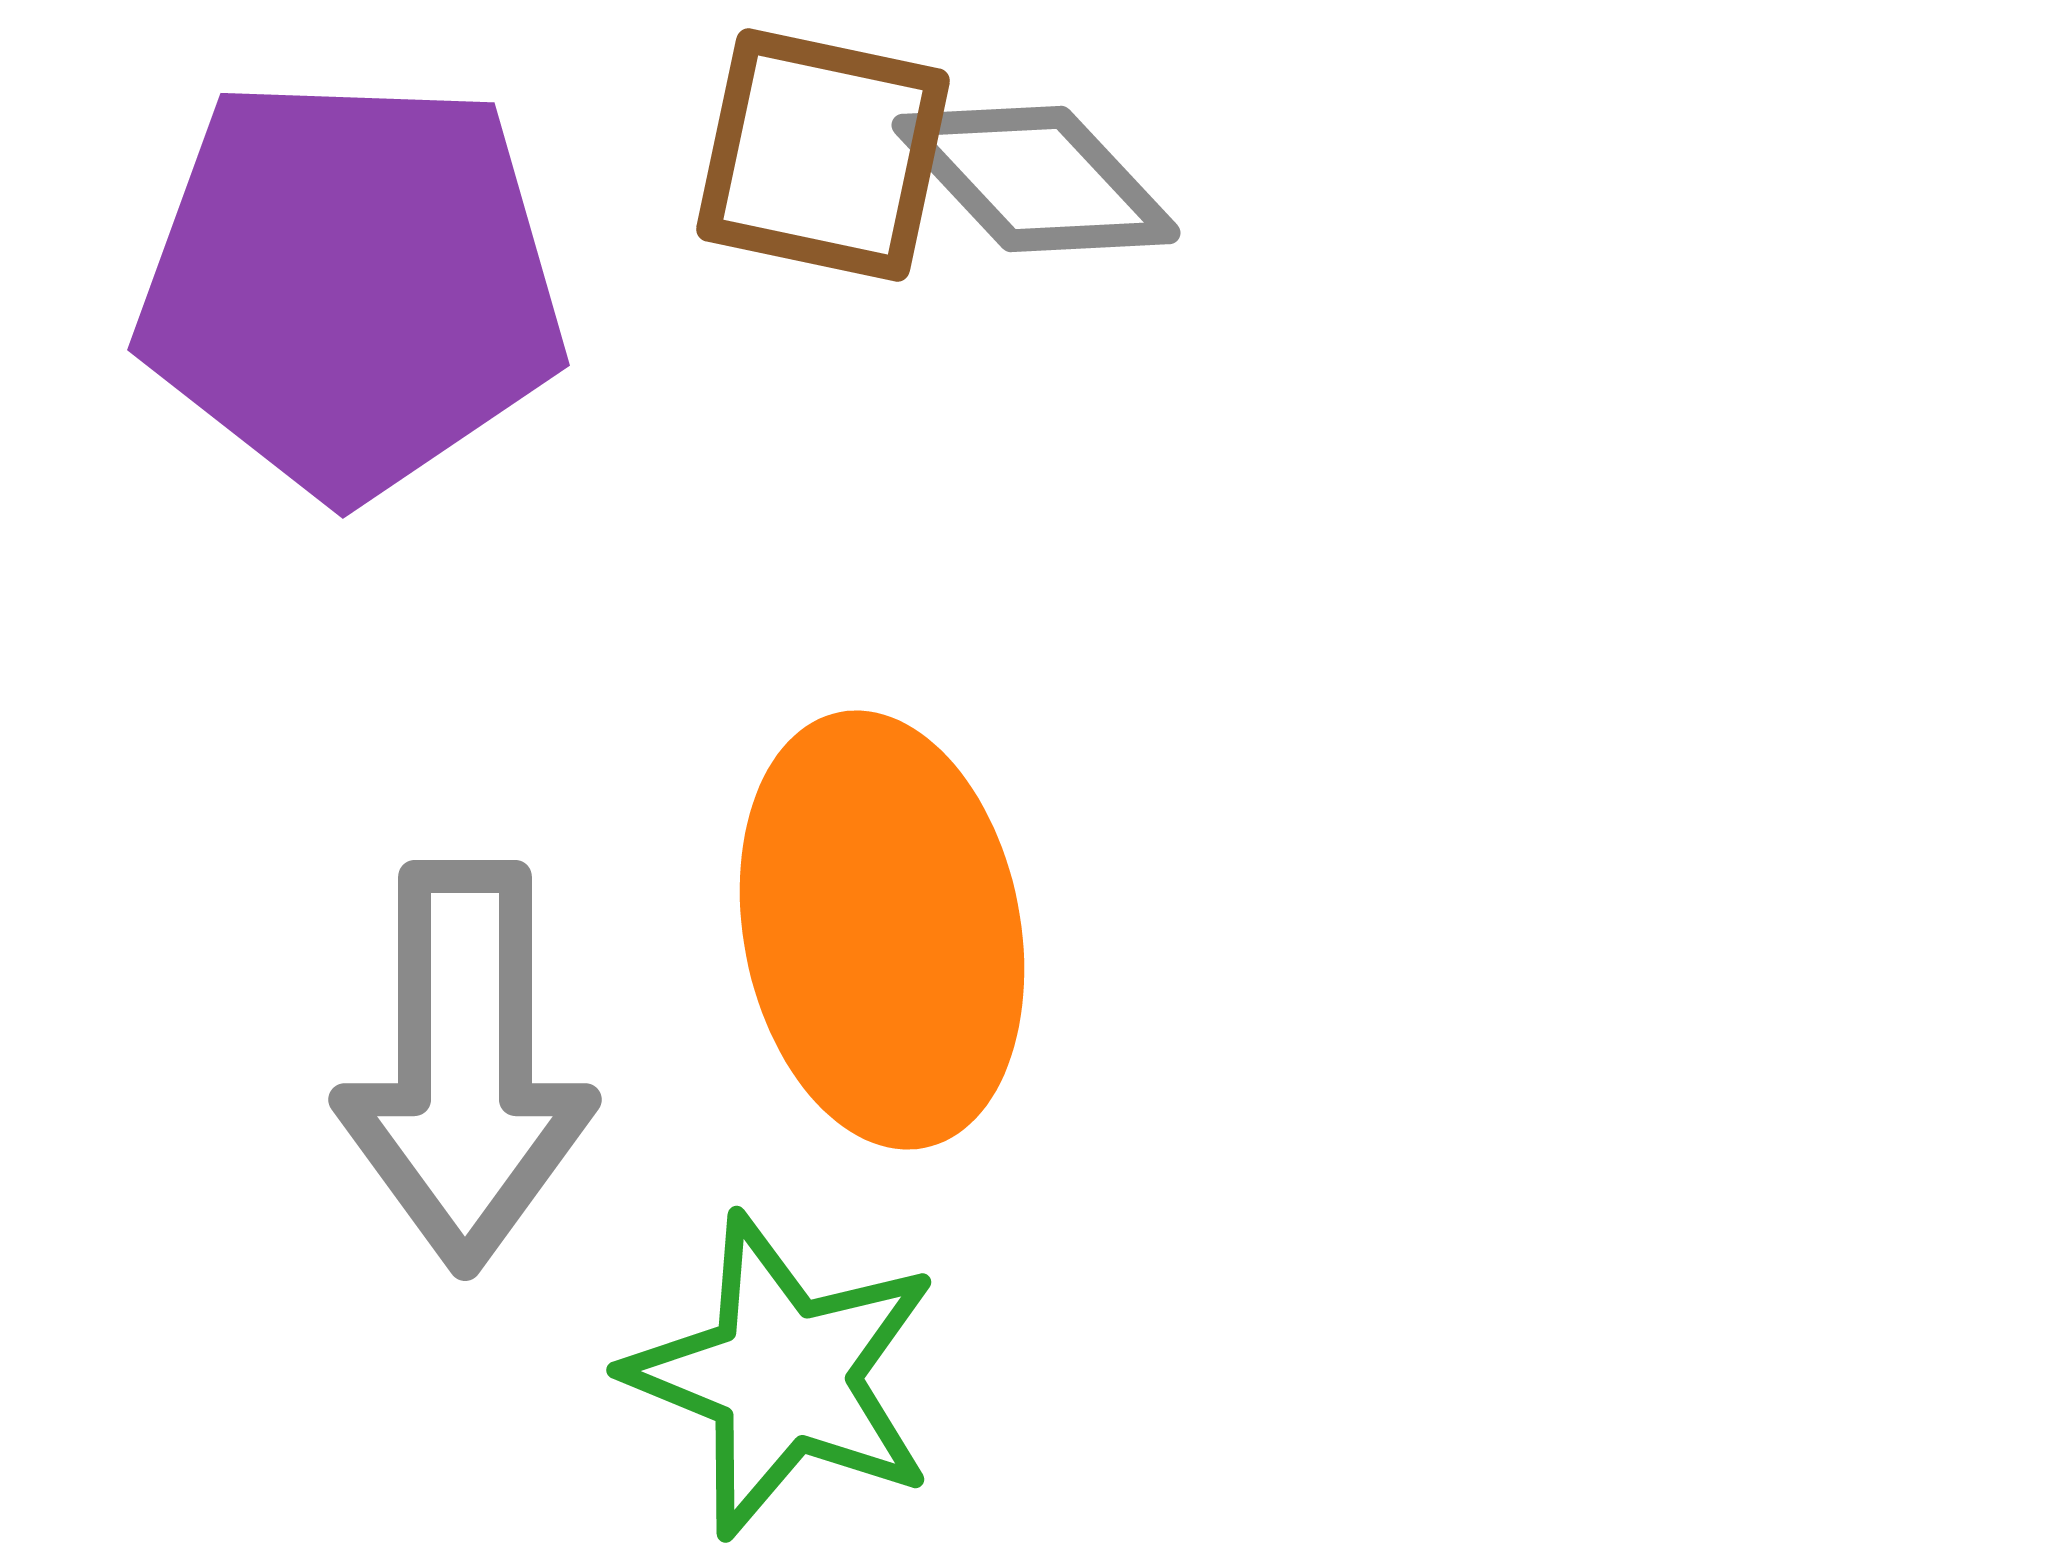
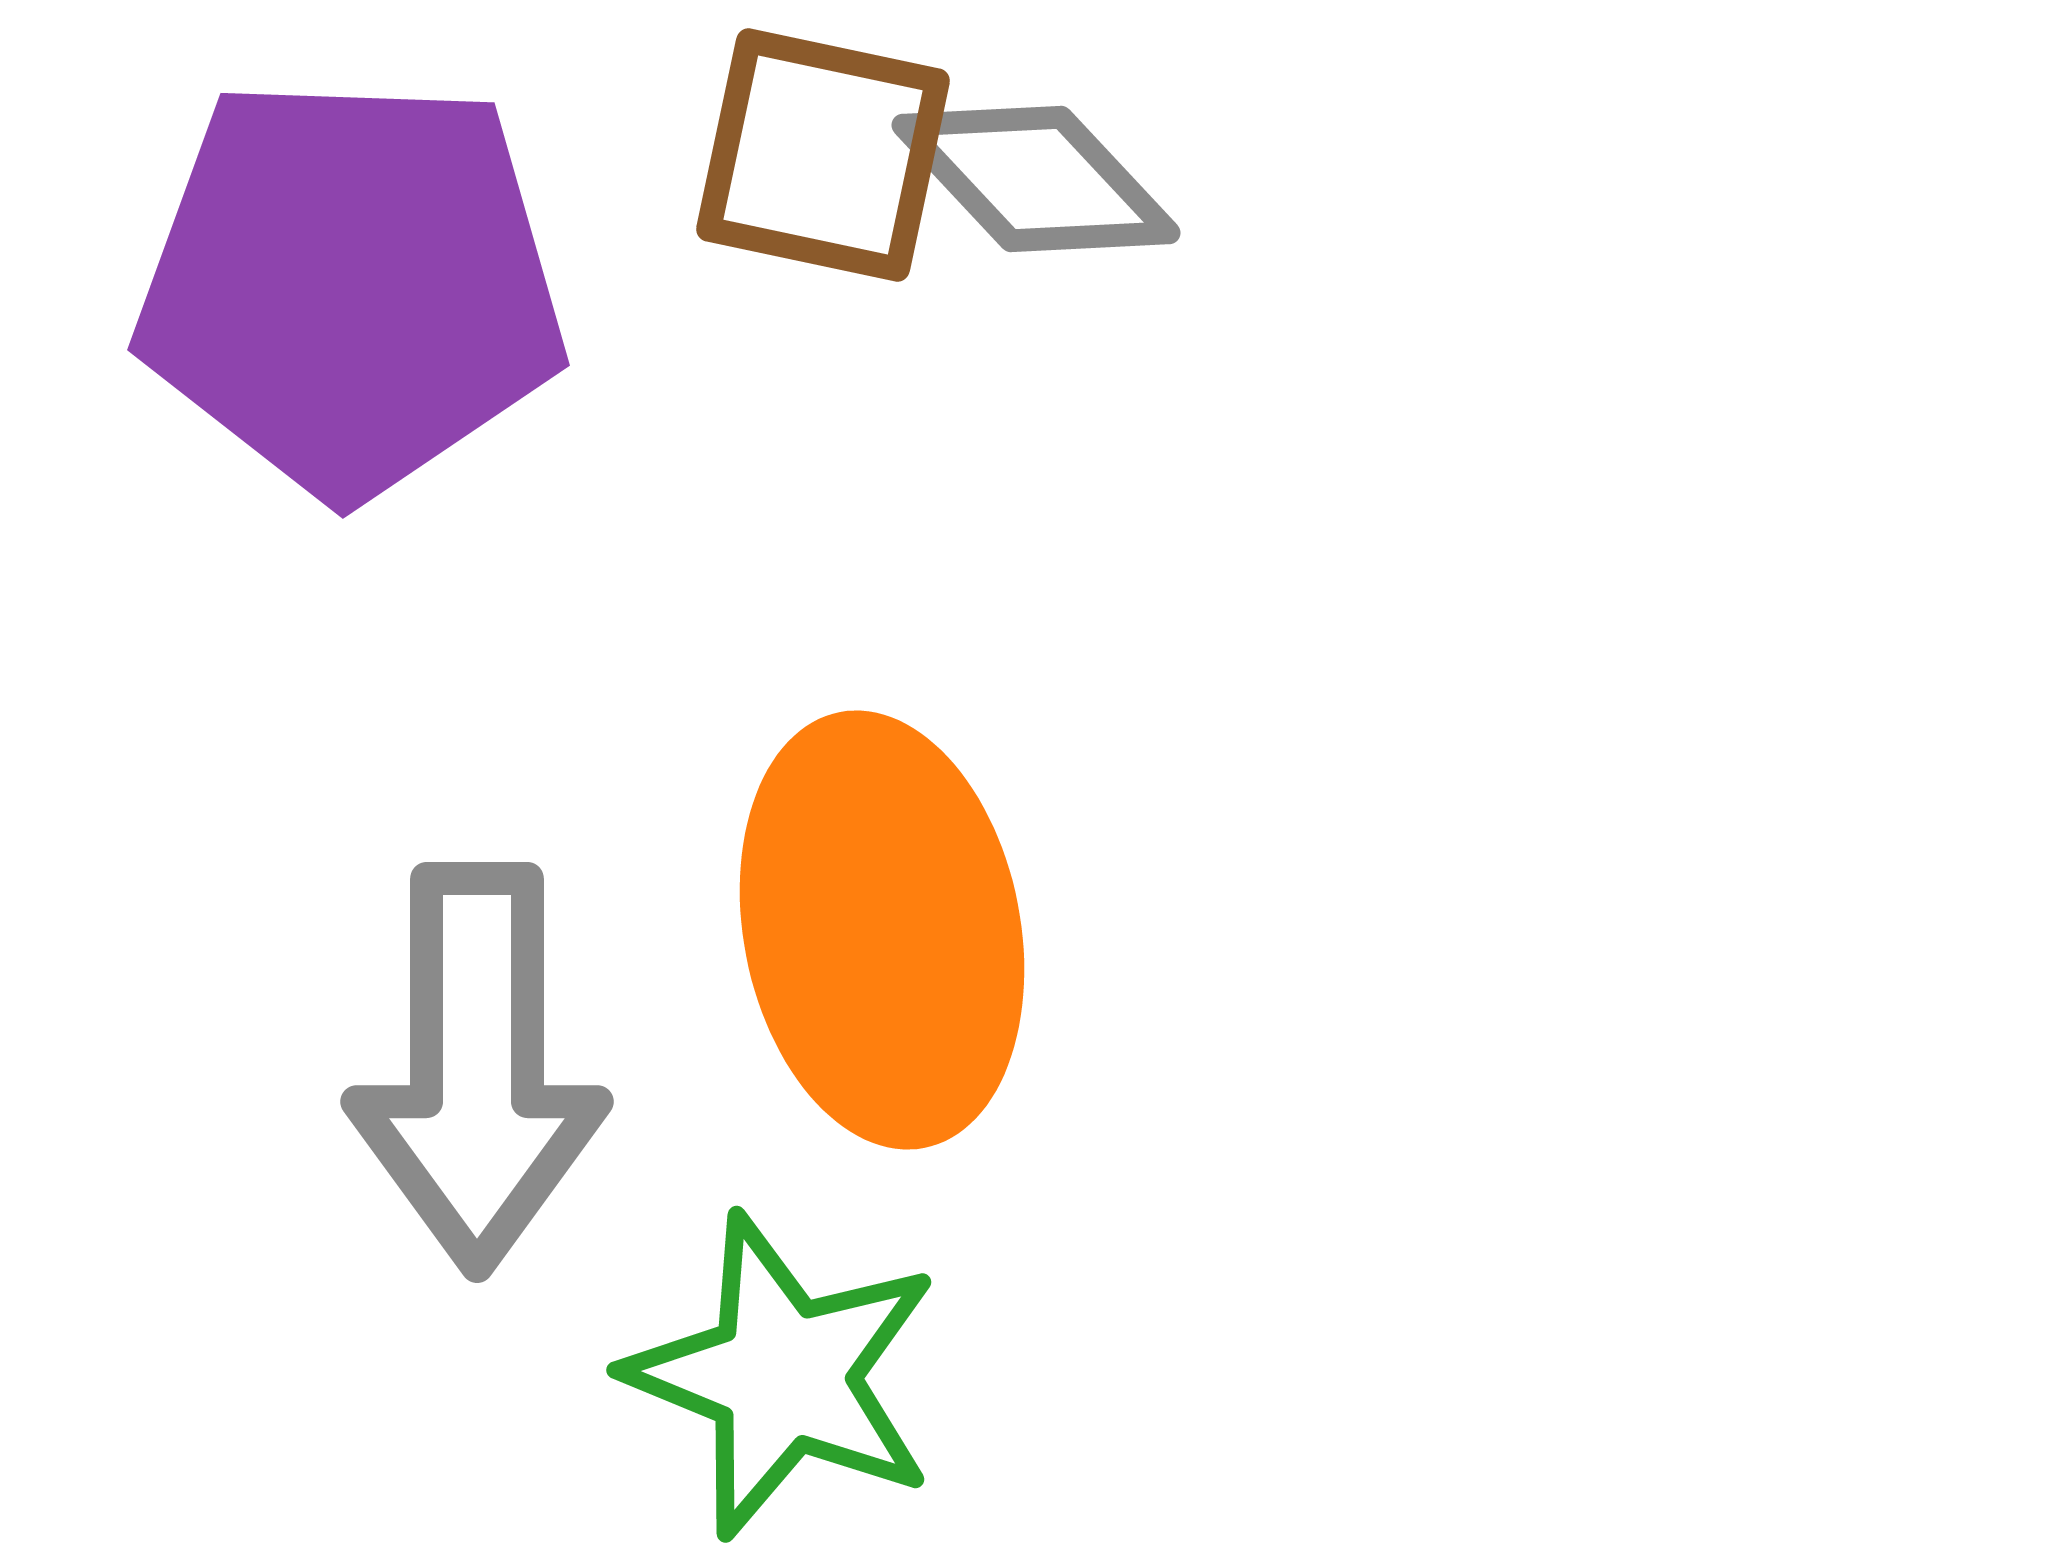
gray arrow: moved 12 px right, 2 px down
